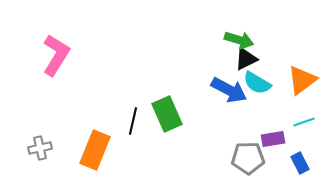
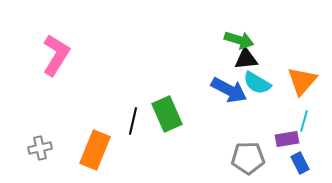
black triangle: rotated 20 degrees clockwise
orange triangle: moved 1 px down; rotated 12 degrees counterclockwise
cyan line: moved 1 px up; rotated 55 degrees counterclockwise
purple rectangle: moved 14 px right
